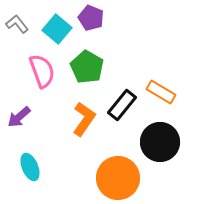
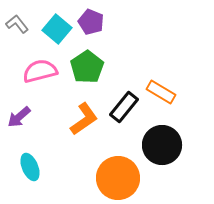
purple pentagon: moved 4 px down
green pentagon: rotated 8 degrees clockwise
pink semicircle: moved 2 px left; rotated 84 degrees counterclockwise
black rectangle: moved 2 px right, 2 px down
orange L-shape: rotated 20 degrees clockwise
black circle: moved 2 px right, 3 px down
